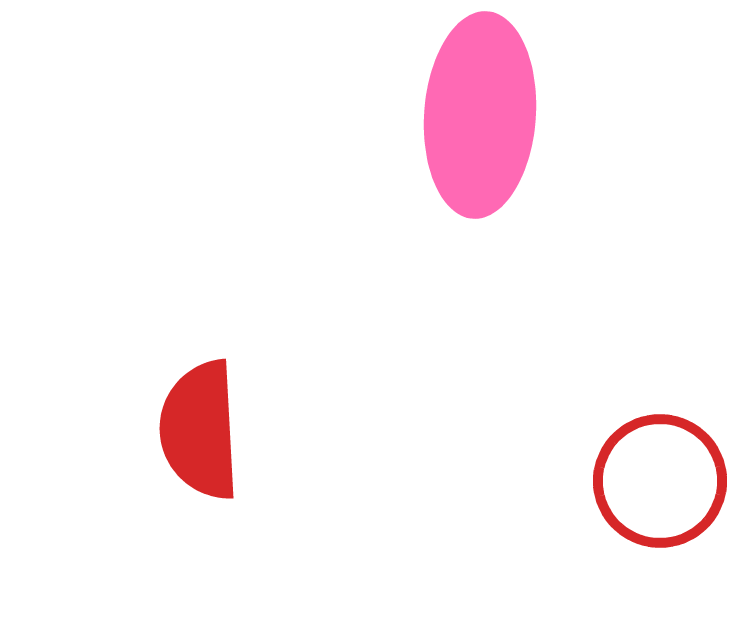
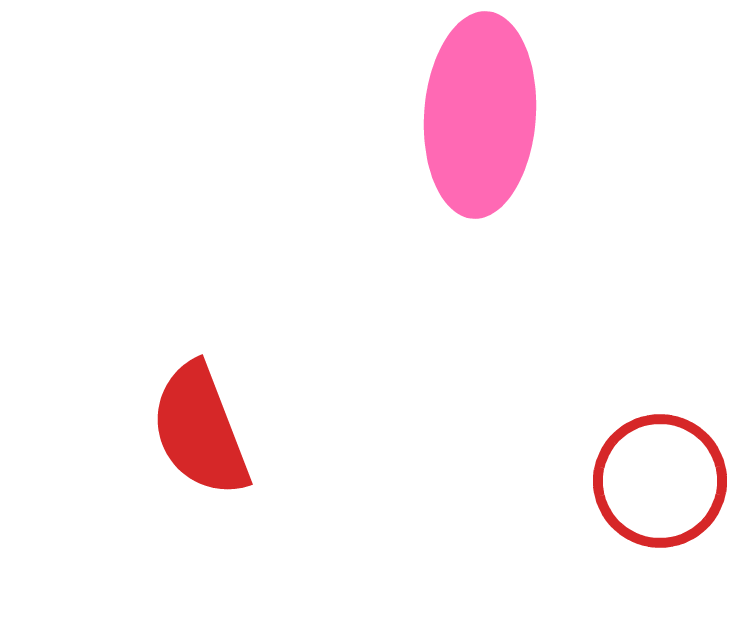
red semicircle: rotated 18 degrees counterclockwise
